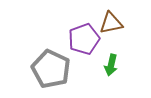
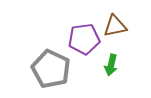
brown triangle: moved 4 px right, 3 px down
purple pentagon: rotated 12 degrees clockwise
